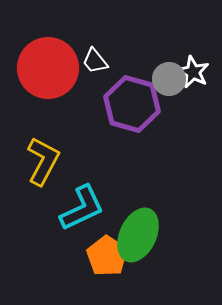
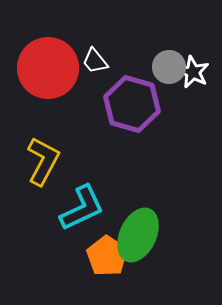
gray circle: moved 12 px up
